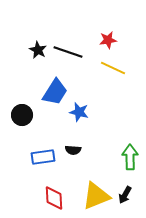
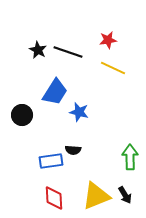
blue rectangle: moved 8 px right, 4 px down
black arrow: rotated 60 degrees counterclockwise
